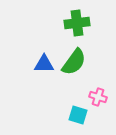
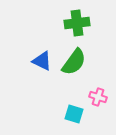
blue triangle: moved 2 px left, 3 px up; rotated 25 degrees clockwise
cyan square: moved 4 px left, 1 px up
